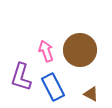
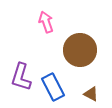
pink arrow: moved 29 px up
